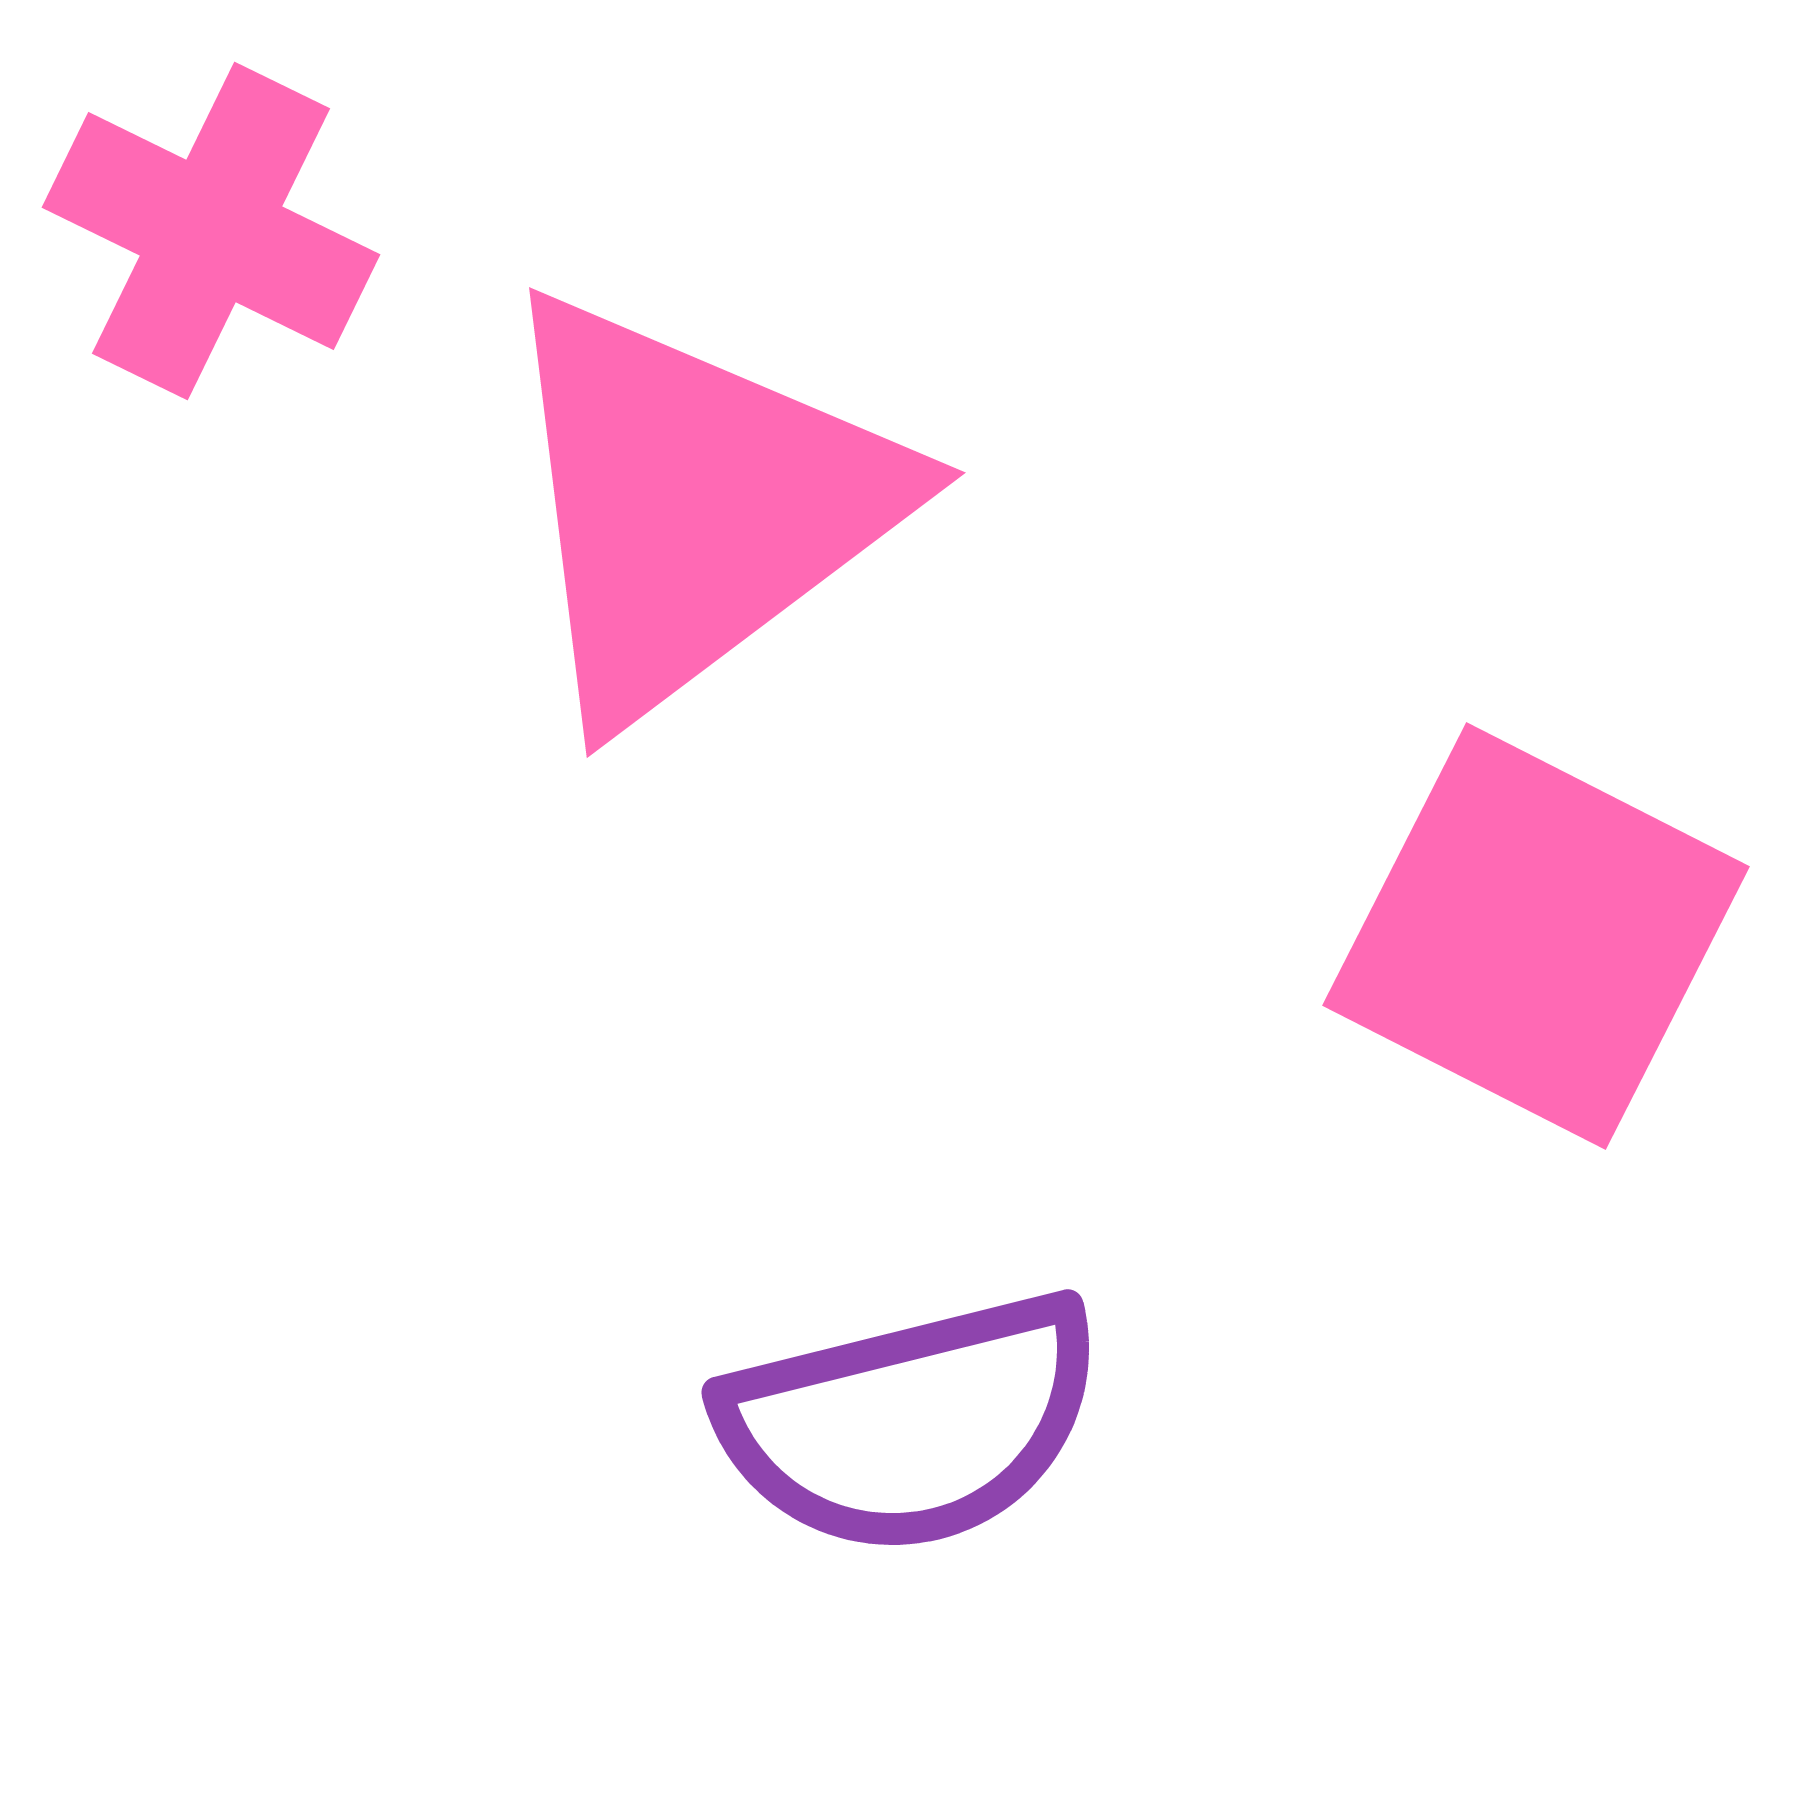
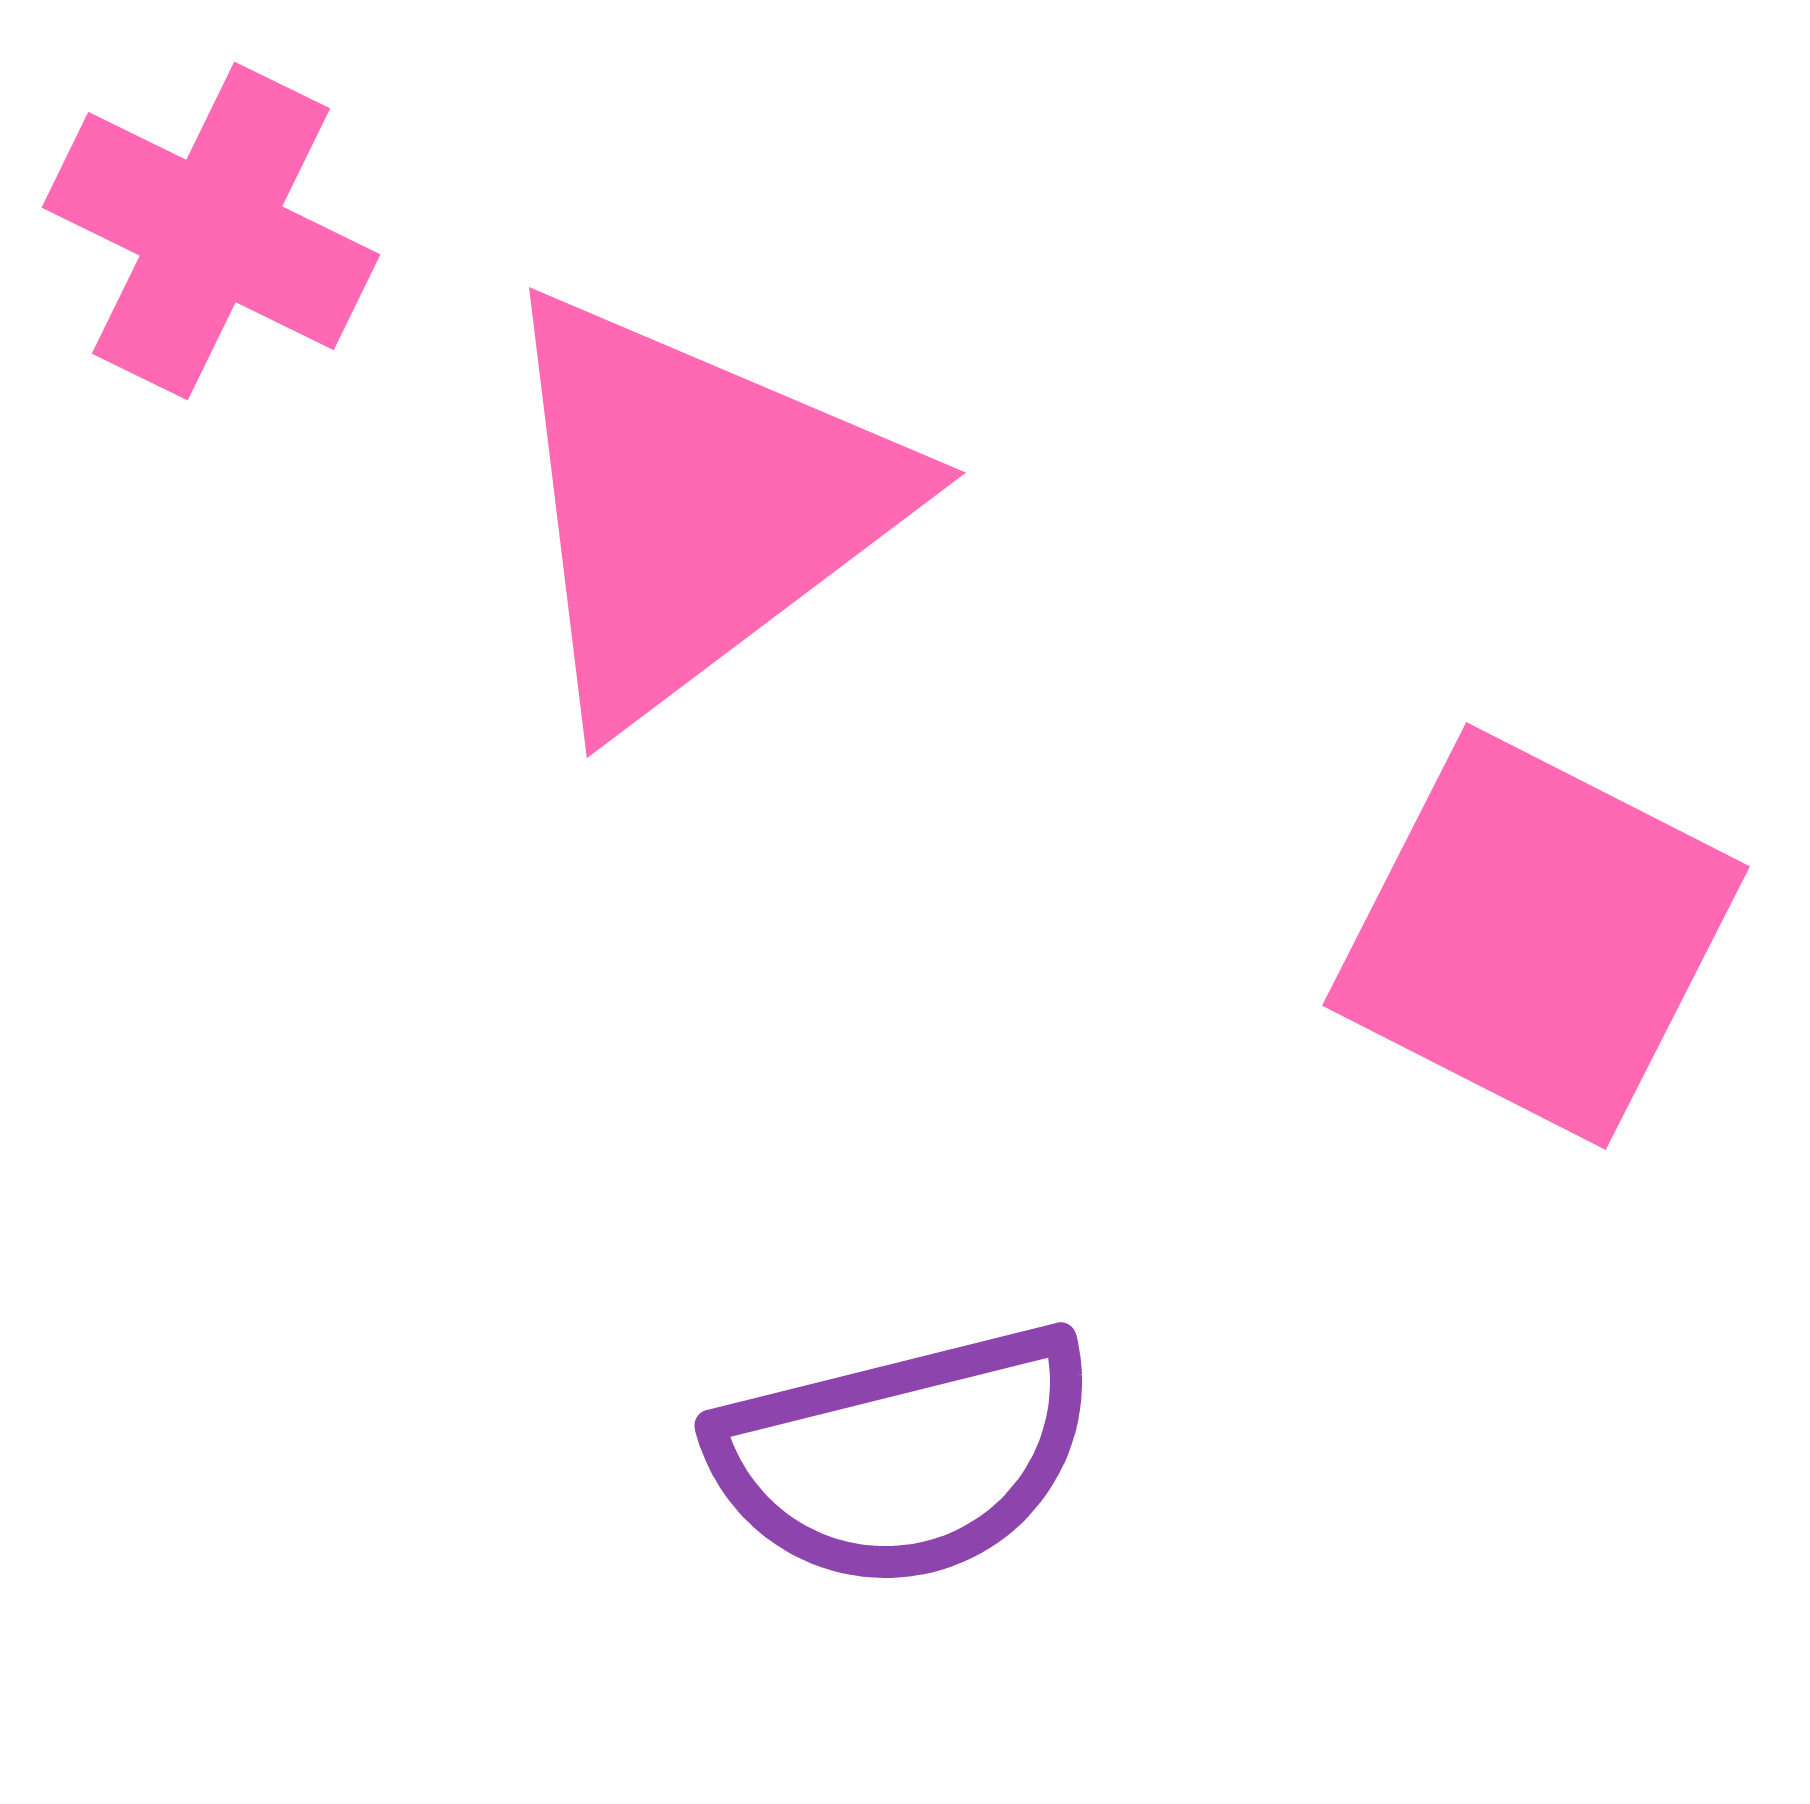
purple semicircle: moved 7 px left, 33 px down
